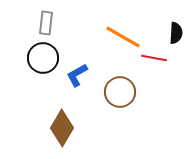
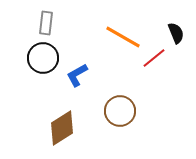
black semicircle: rotated 25 degrees counterclockwise
red line: rotated 50 degrees counterclockwise
brown circle: moved 19 px down
brown diamond: rotated 27 degrees clockwise
